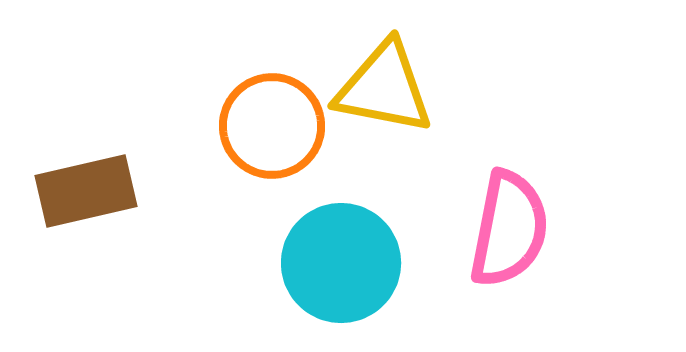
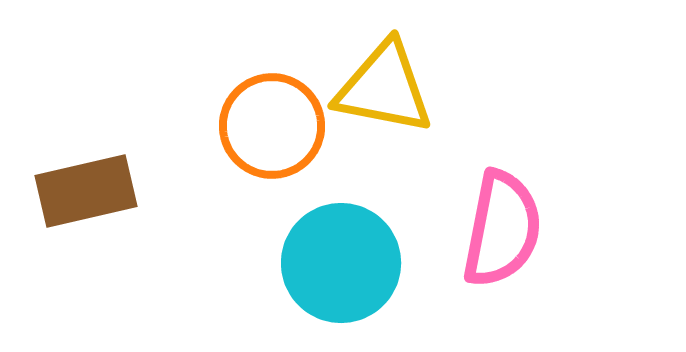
pink semicircle: moved 7 px left
